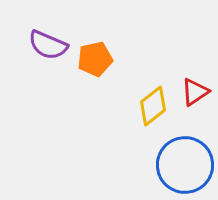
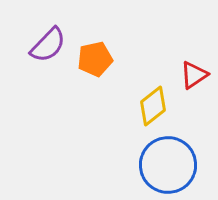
purple semicircle: rotated 69 degrees counterclockwise
red triangle: moved 1 px left, 17 px up
blue circle: moved 17 px left
